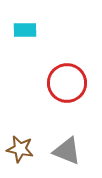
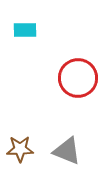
red circle: moved 11 px right, 5 px up
brown star: rotated 12 degrees counterclockwise
